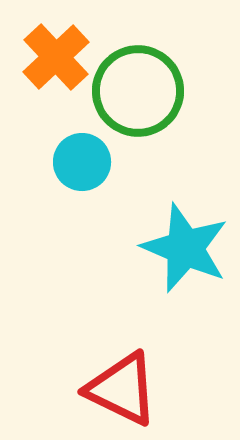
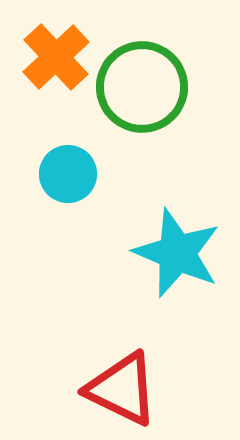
green circle: moved 4 px right, 4 px up
cyan circle: moved 14 px left, 12 px down
cyan star: moved 8 px left, 5 px down
